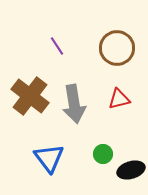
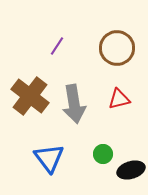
purple line: rotated 66 degrees clockwise
